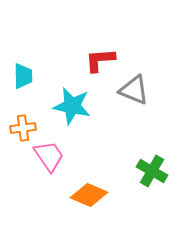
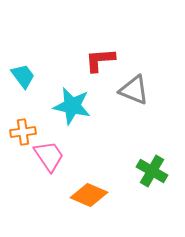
cyan trapezoid: rotated 36 degrees counterclockwise
orange cross: moved 4 px down
